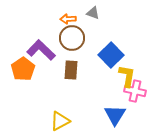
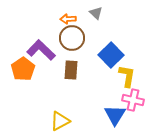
gray triangle: moved 3 px right; rotated 24 degrees clockwise
pink cross: moved 2 px left, 9 px down
